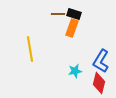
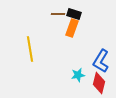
cyan star: moved 3 px right, 4 px down
